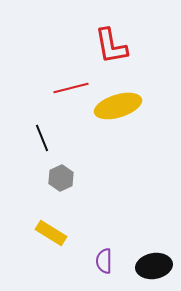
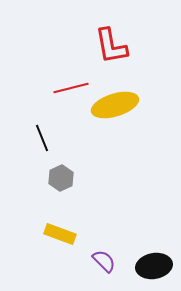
yellow ellipse: moved 3 px left, 1 px up
yellow rectangle: moved 9 px right, 1 px down; rotated 12 degrees counterclockwise
purple semicircle: rotated 135 degrees clockwise
